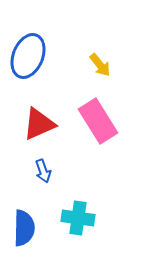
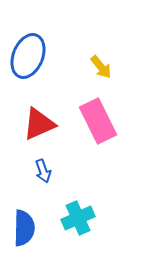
yellow arrow: moved 1 px right, 2 px down
pink rectangle: rotated 6 degrees clockwise
cyan cross: rotated 32 degrees counterclockwise
